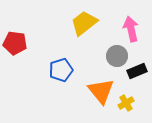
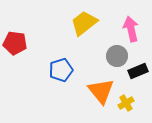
black rectangle: moved 1 px right
